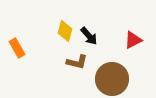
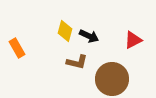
black arrow: rotated 24 degrees counterclockwise
